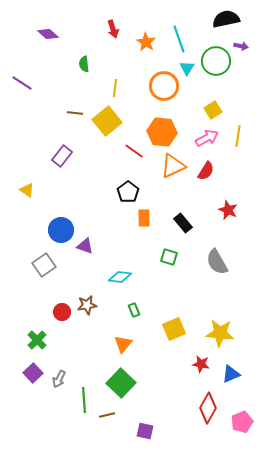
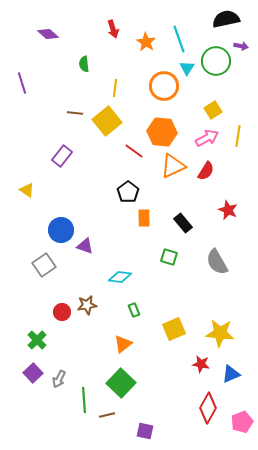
purple line at (22, 83): rotated 40 degrees clockwise
orange triangle at (123, 344): rotated 12 degrees clockwise
